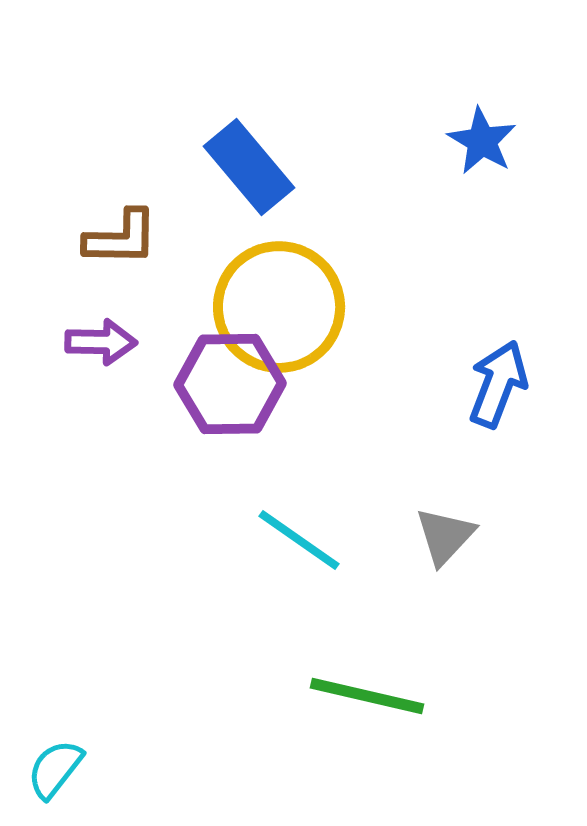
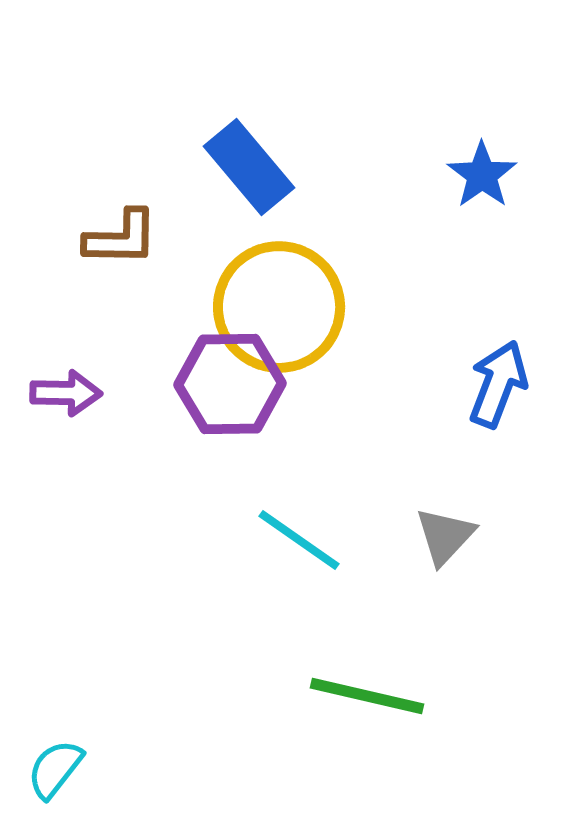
blue star: moved 34 px down; rotated 6 degrees clockwise
purple arrow: moved 35 px left, 51 px down
